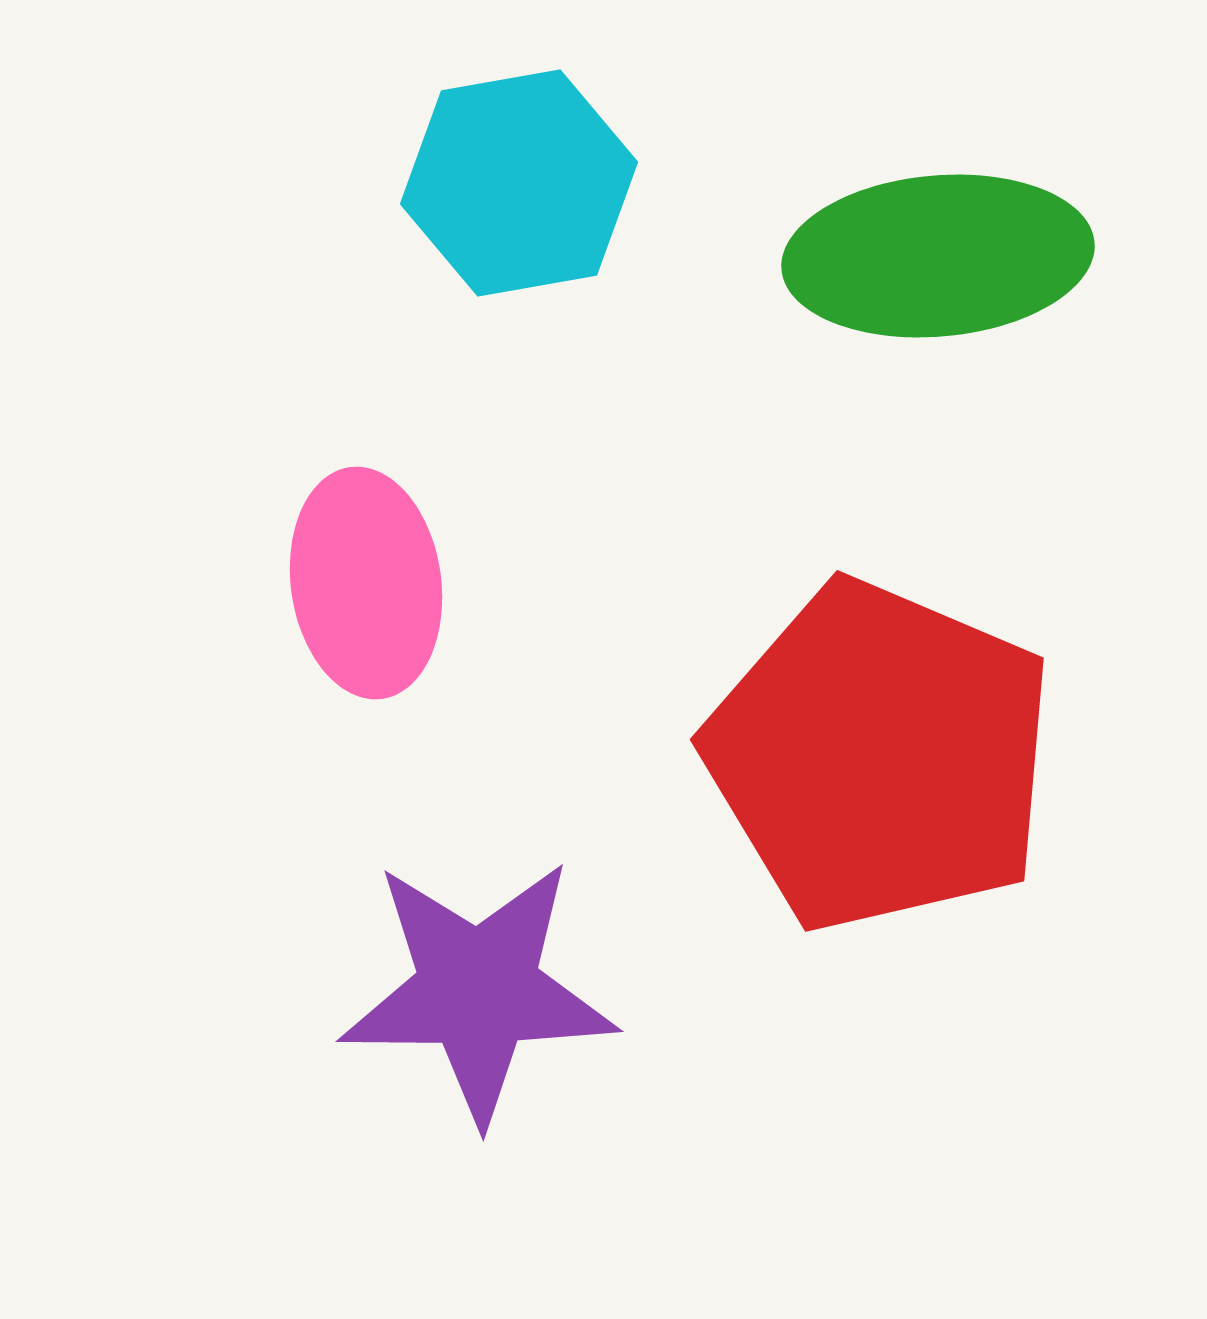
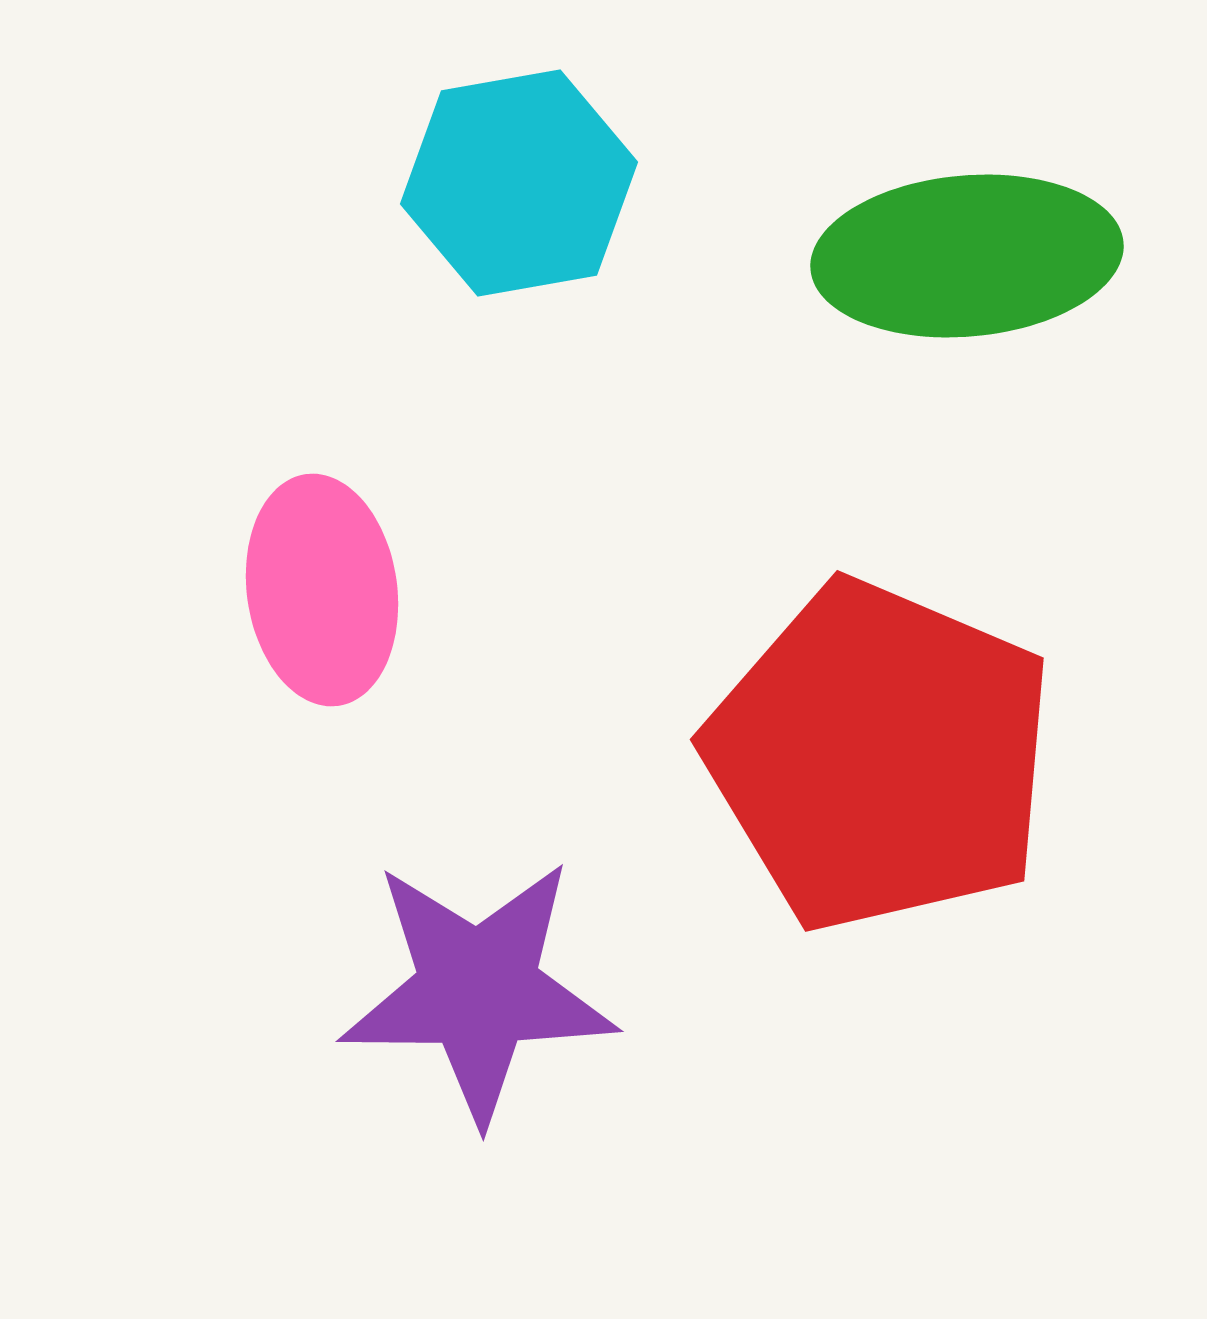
green ellipse: moved 29 px right
pink ellipse: moved 44 px left, 7 px down
